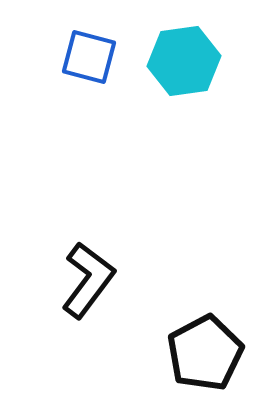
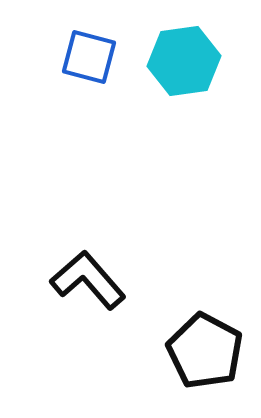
black L-shape: rotated 78 degrees counterclockwise
black pentagon: moved 2 px up; rotated 16 degrees counterclockwise
